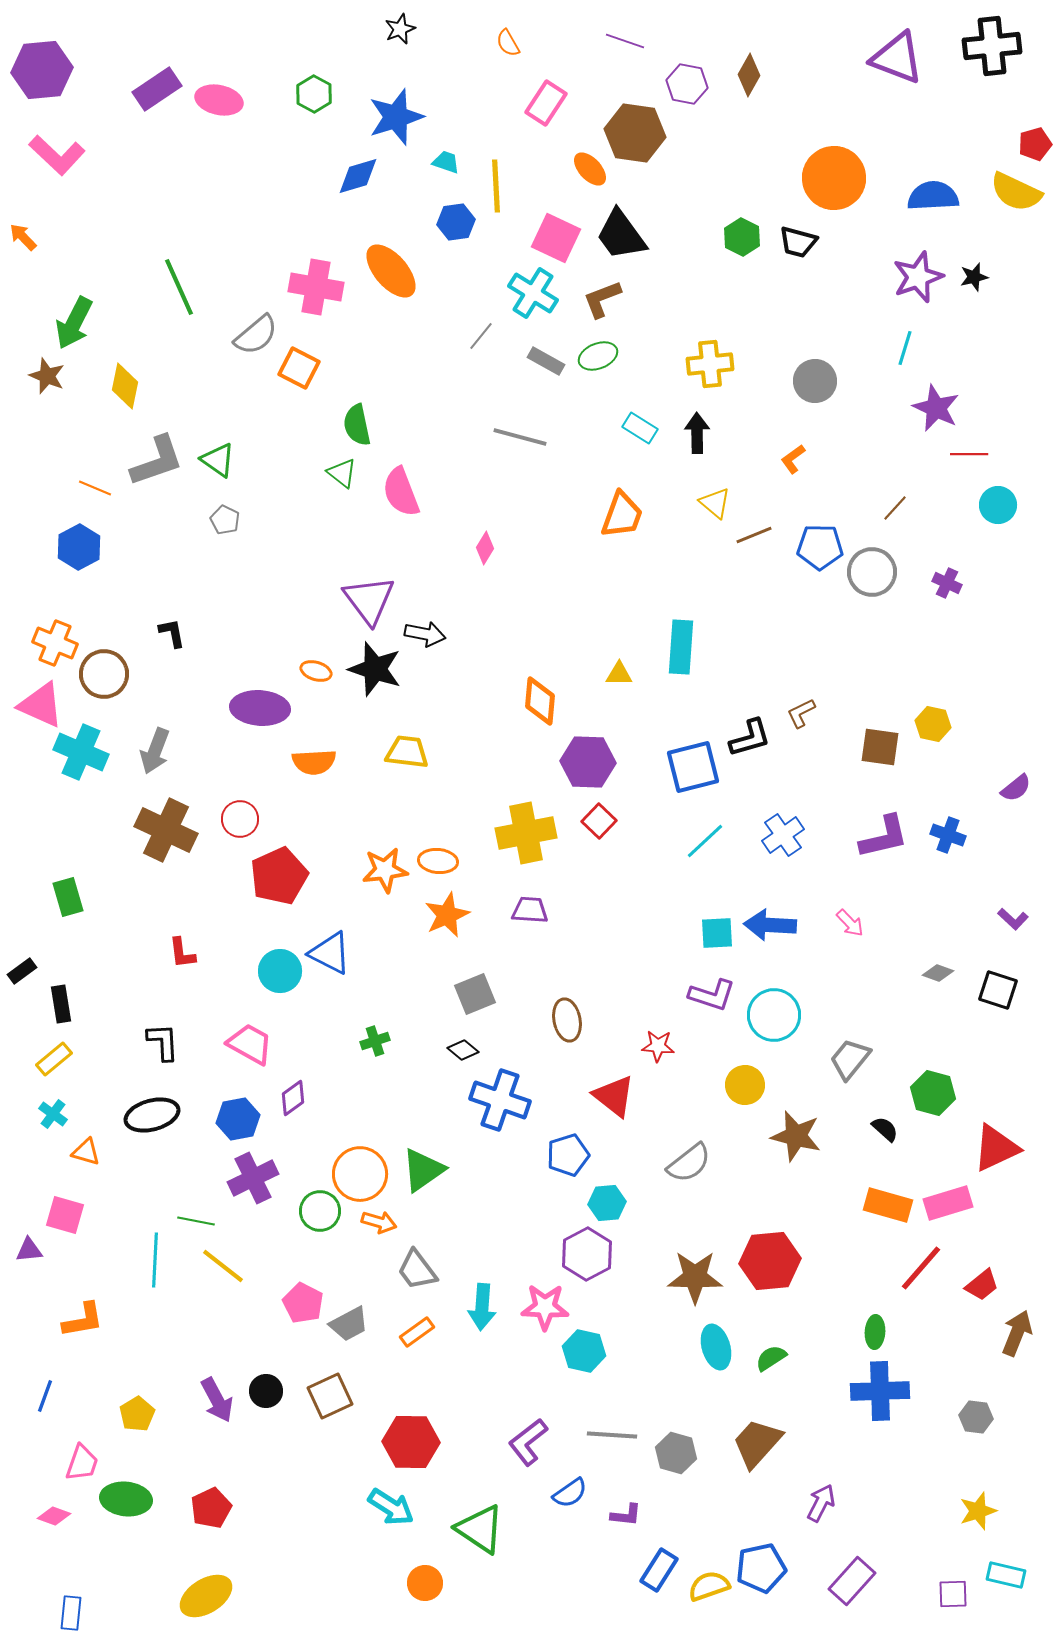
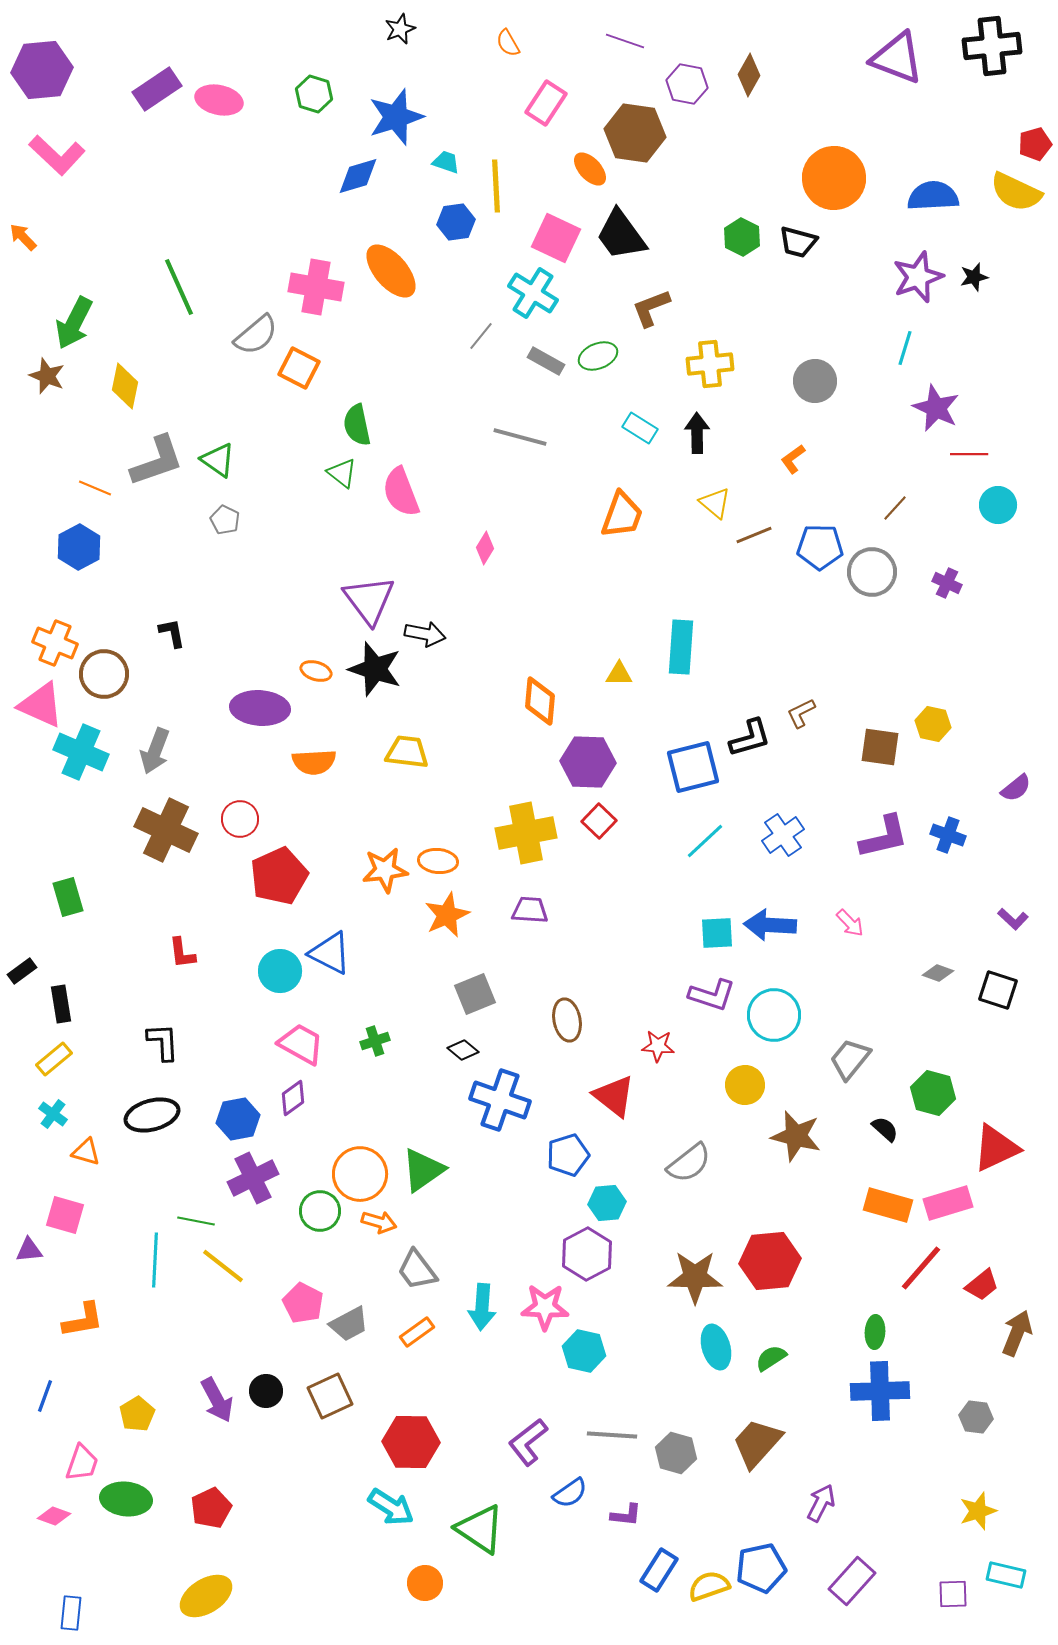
green hexagon at (314, 94): rotated 12 degrees counterclockwise
brown L-shape at (602, 299): moved 49 px right, 9 px down
pink trapezoid at (250, 1044): moved 51 px right
